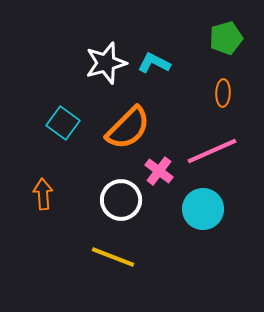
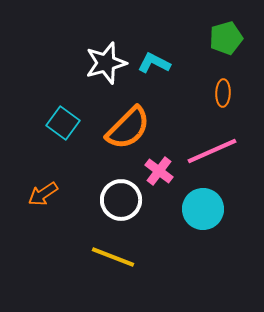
orange arrow: rotated 120 degrees counterclockwise
